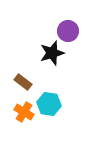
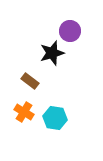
purple circle: moved 2 px right
brown rectangle: moved 7 px right, 1 px up
cyan hexagon: moved 6 px right, 14 px down
